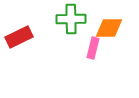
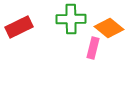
orange diamond: rotated 40 degrees clockwise
red rectangle: moved 10 px up
